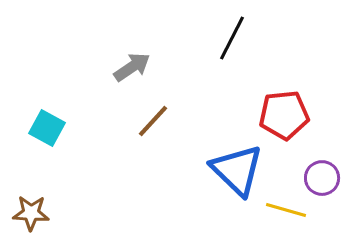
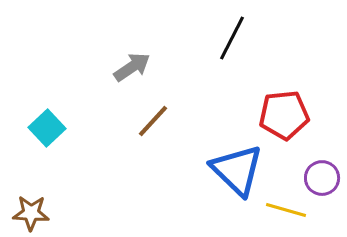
cyan square: rotated 18 degrees clockwise
